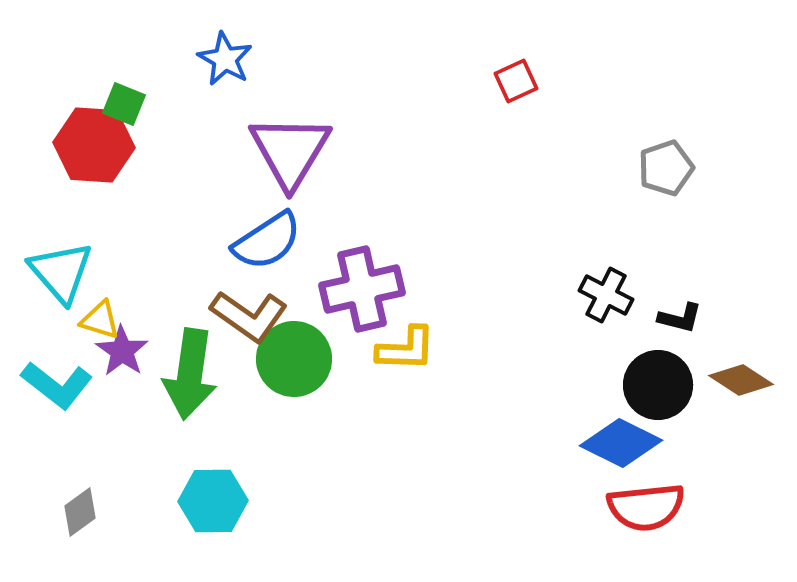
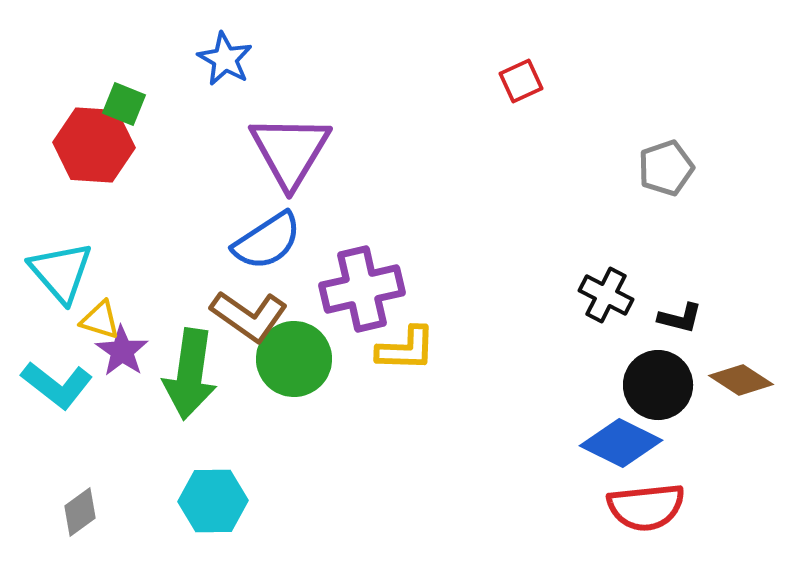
red square: moved 5 px right
